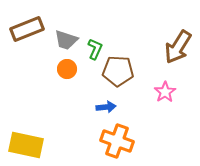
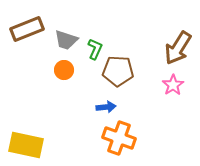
brown arrow: moved 1 px down
orange circle: moved 3 px left, 1 px down
pink star: moved 8 px right, 7 px up
orange cross: moved 2 px right, 3 px up
